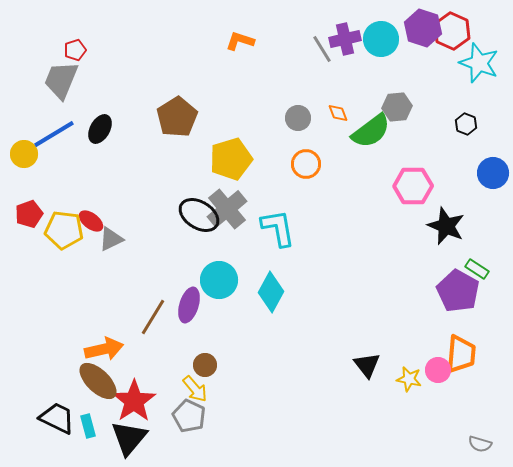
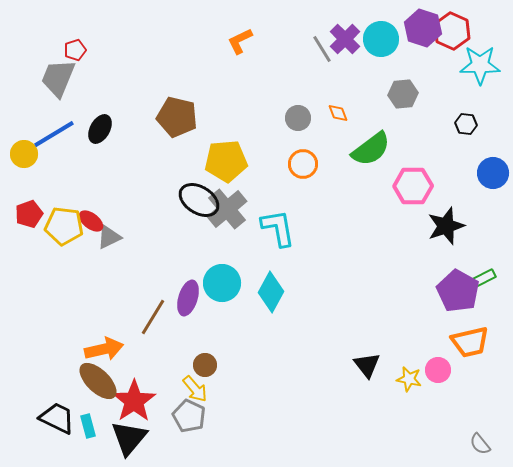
purple cross at (345, 39): rotated 32 degrees counterclockwise
orange L-shape at (240, 41): rotated 44 degrees counterclockwise
cyan star at (479, 63): moved 1 px right, 2 px down; rotated 21 degrees counterclockwise
gray trapezoid at (61, 80): moved 3 px left, 2 px up
gray hexagon at (397, 107): moved 6 px right, 13 px up
brown pentagon at (177, 117): rotated 27 degrees counterclockwise
black hexagon at (466, 124): rotated 15 degrees counterclockwise
green semicircle at (371, 131): moved 18 px down
yellow pentagon at (231, 159): moved 5 px left, 2 px down; rotated 12 degrees clockwise
orange circle at (306, 164): moved 3 px left
black ellipse at (199, 215): moved 15 px up
black star at (446, 226): rotated 30 degrees clockwise
yellow pentagon at (64, 230): moved 4 px up
gray triangle at (111, 239): moved 2 px left, 2 px up
green rectangle at (477, 269): moved 7 px right, 9 px down; rotated 60 degrees counterclockwise
cyan circle at (219, 280): moved 3 px right, 3 px down
purple ellipse at (189, 305): moved 1 px left, 7 px up
orange trapezoid at (461, 354): moved 9 px right, 12 px up; rotated 72 degrees clockwise
gray semicircle at (480, 444): rotated 35 degrees clockwise
